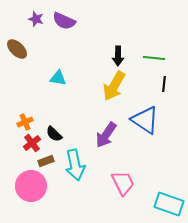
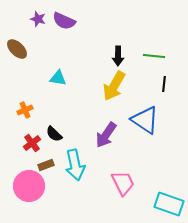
purple star: moved 2 px right
green line: moved 2 px up
orange cross: moved 12 px up
brown rectangle: moved 4 px down
pink circle: moved 2 px left
